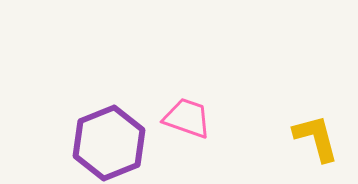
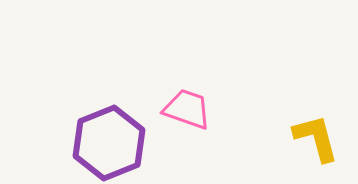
pink trapezoid: moved 9 px up
